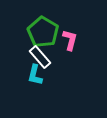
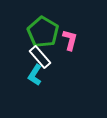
cyan L-shape: rotated 20 degrees clockwise
